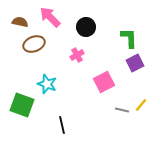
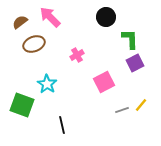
brown semicircle: rotated 49 degrees counterclockwise
black circle: moved 20 px right, 10 px up
green L-shape: moved 1 px right, 1 px down
cyan star: rotated 12 degrees clockwise
gray line: rotated 32 degrees counterclockwise
